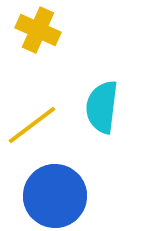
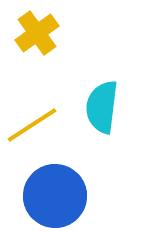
yellow cross: moved 1 px left, 3 px down; rotated 30 degrees clockwise
yellow line: rotated 4 degrees clockwise
